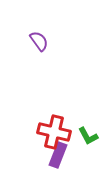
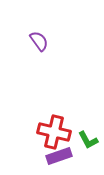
green L-shape: moved 4 px down
purple rectangle: moved 1 px right, 1 px down; rotated 50 degrees clockwise
